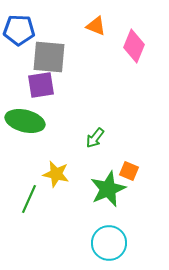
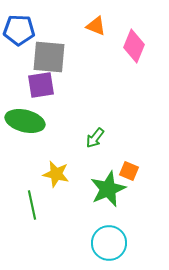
green line: moved 3 px right, 6 px down; rotated 36 degrees counterclockwise
